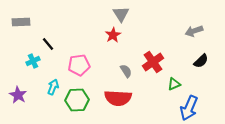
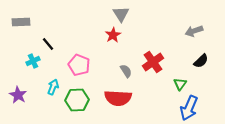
pink pentagon: rotated 30 degrees clockwise
green triangle: moved 6 px right; rotated 32 degrees counterclockwise
